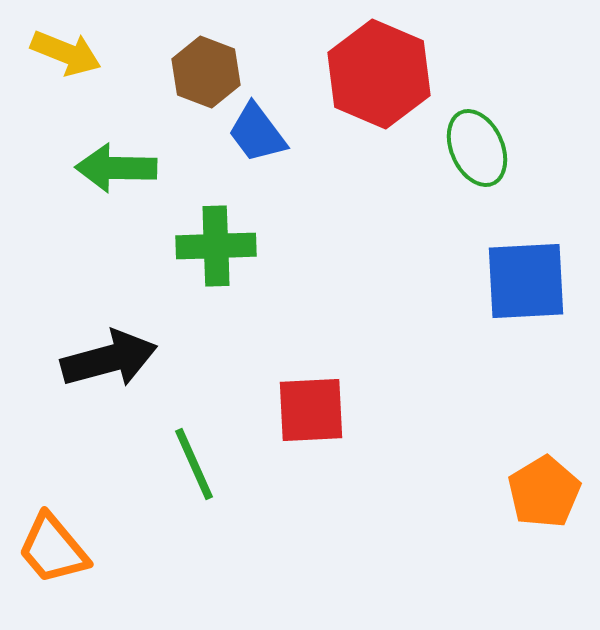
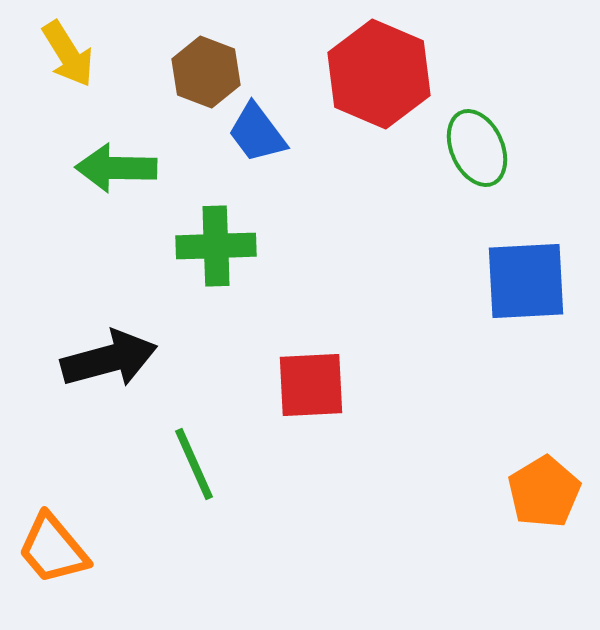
yellow arrow: moved 2 px right, 1 px down; rotated 36 degrees clockwise
red square: moved 25 px up
